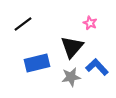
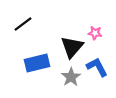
pink star: moved 5 px right, 10 px down; rotated 16 degrees counterclockwise
blue L-shape: rotated 15 degrees clockwise
gray star: rotated 24 degrees counterclockwise
